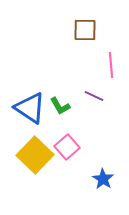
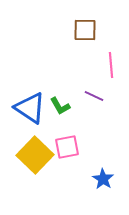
pink square: rotated 30 degrees clockwise
